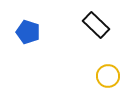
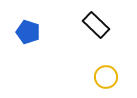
yellow circle: moved 2 px left, 1 px down
